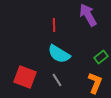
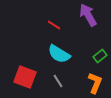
red line: rotated 56 degrees counterclockwise
green rectangle: moved 1 px left, 1 px up
gray line: moved 1 px right, 1 px down
